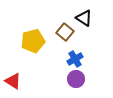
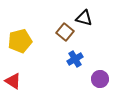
black triangle: rotated 18 degrees counterclockwise
yellow pentagon: moved 13 px left
purple circle: moved 24 px right
